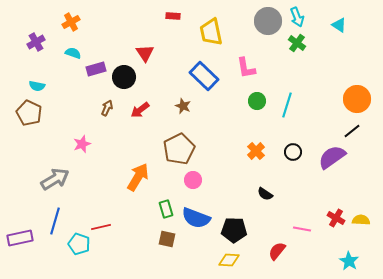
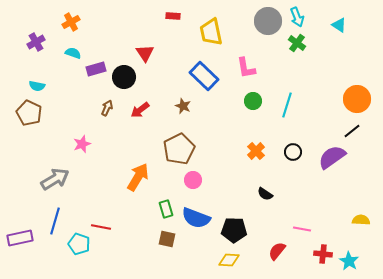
green circle at (257, 101): moved 4 px left
red cross at (336, 218): moved 13 px left, 36 px down; rotated 24 degrees counterclockwise
red line at (101, 227): rotated 24 degrees clockwise
